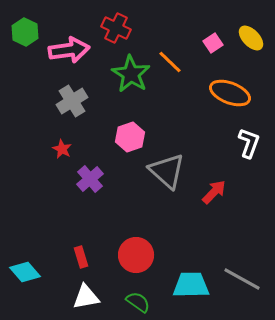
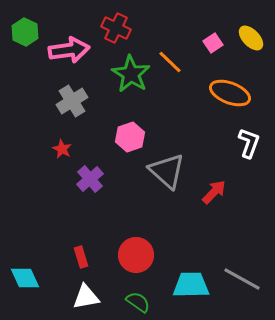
cyan diamond: moved 6 px down; rotated 16 degrees clockwise
